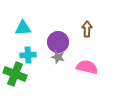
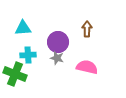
gray star: moved 1 px left, 1 px down
